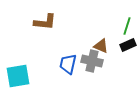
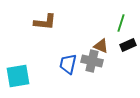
green line: moved 6 px left, 3 px up
